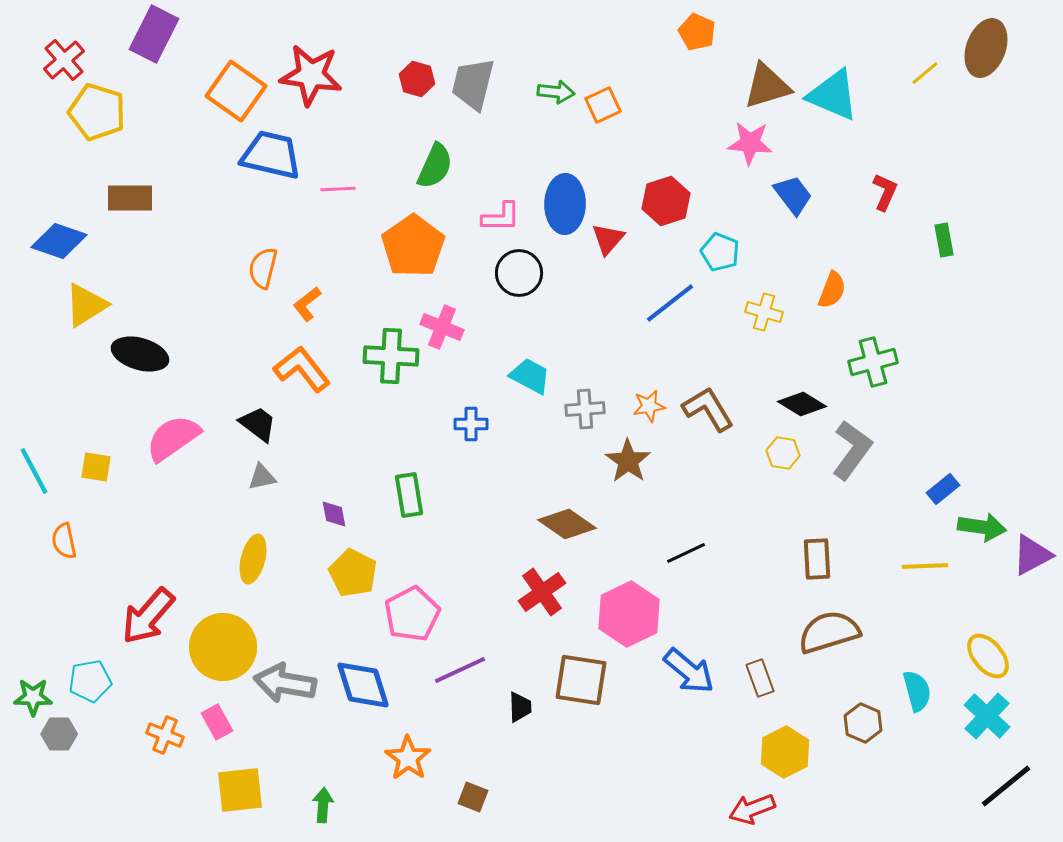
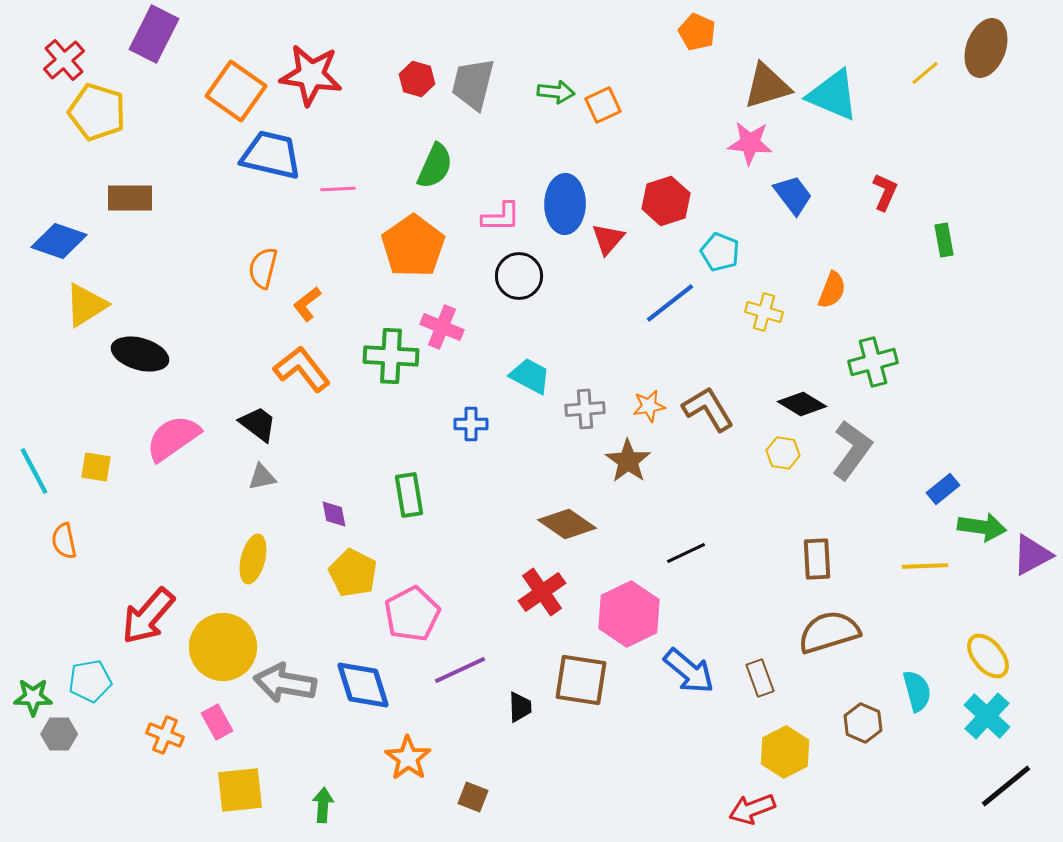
black circle at (519, 273): moved 3 px down
